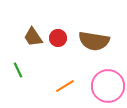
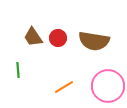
green line: rotated 21 degrees clockwise
orange line: moved 1 px left, 1 px down
